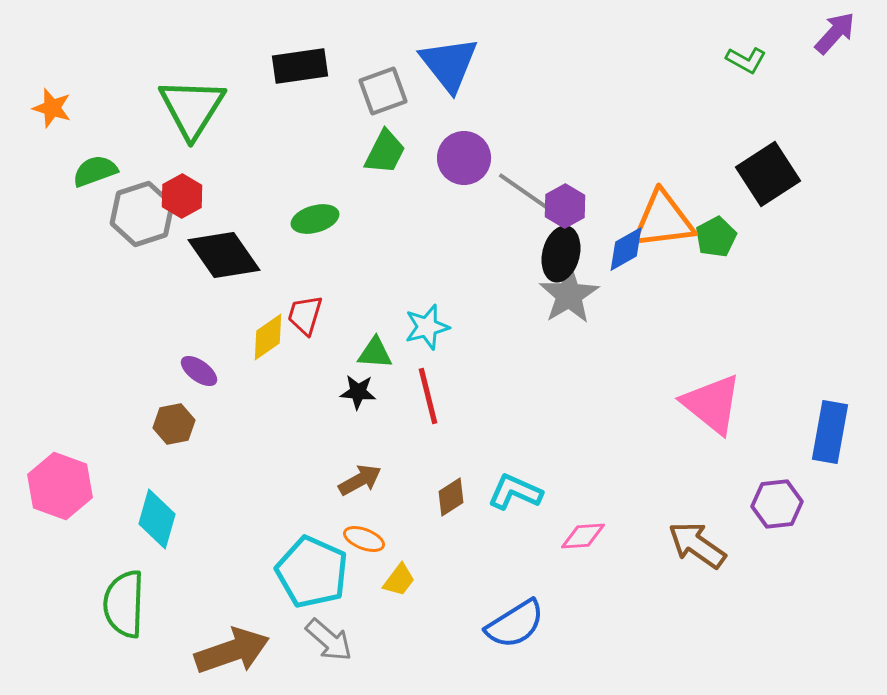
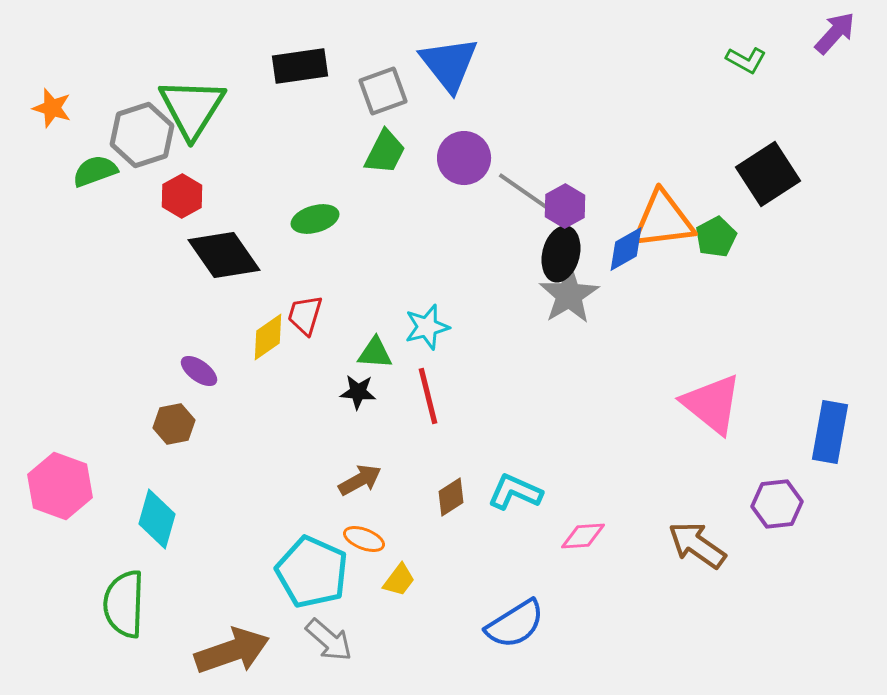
gray hexagon at (142, 214): moved 79 px up
